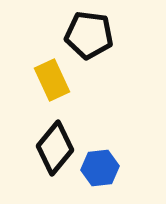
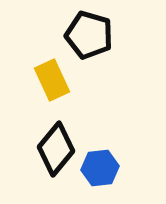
black pentagon: rotated 9 degrees clockwise
black diamond: moved 1 px right, 1 px down
